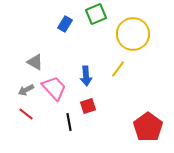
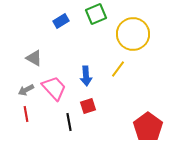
blue rectangle: moved 4 px left, 3 px up; rotated 28 degrees clockwise
gray triangle: moved 1 px left, 4 px up
red line: rotated 42 degrees clockwise
